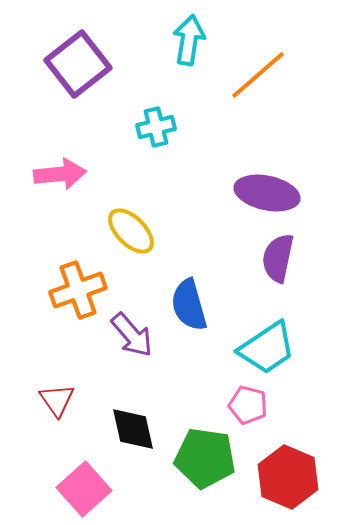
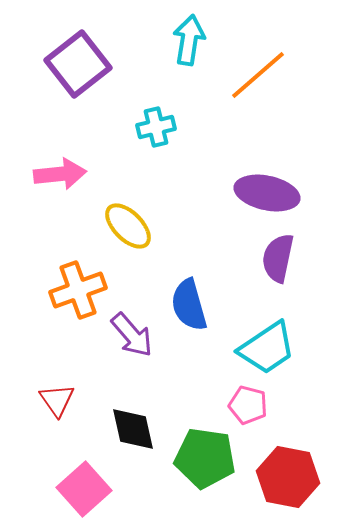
yellow ellipse: moved 3 px left, 5 px up
red hexagon: rotated 12 degrees counterclockwise
